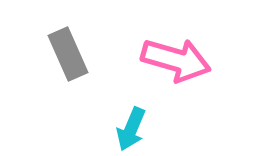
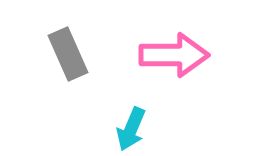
pink arrow: moved 2 px left, 5 px up; rotated 16 degrees counterclockwise
